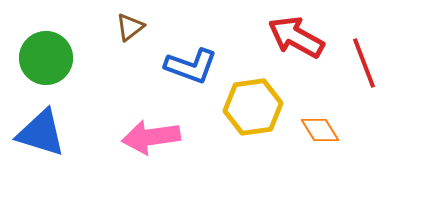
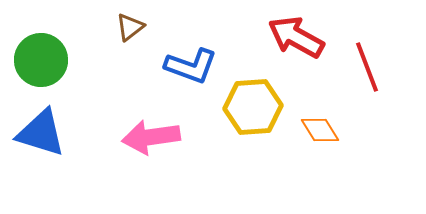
green circle: moved 5 px left, 2 px down
red line: moved 3 px right, 4 px down
yellow hexagon: rotated 4 degrees clockwise
